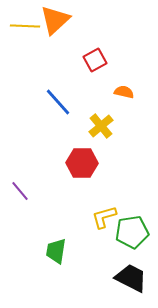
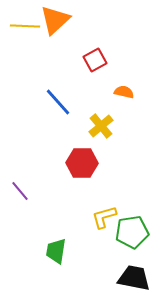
black trapezoid: moved 3 px right; rotated 16 degrees counterclockwise
